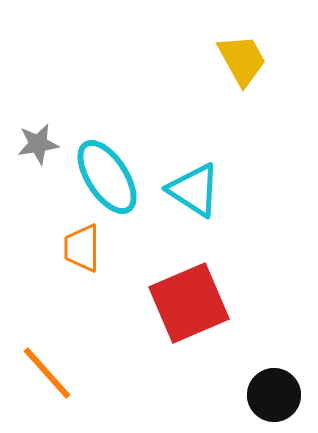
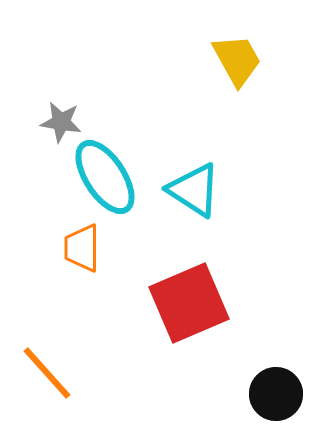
yellow trapezoid: moved 5 px left
gray star: moved 23 px right, 22 px up; rotated 18 degrees clockwise
cyan ellipse: moved 2 px left
black circle: moved 2 px right, 1 px up
